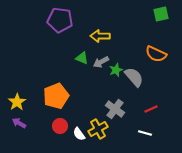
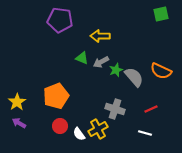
orange semicircle: moved 5 px right, 17 px down
gray cross: rotated 18 degrees counterclockwise
